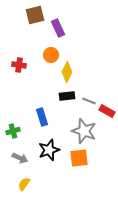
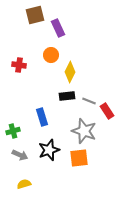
yellow diamond: moved 3 px right
red rectangle: rotated 28 degrees clockwise
gray arrow: moved 3 px up
yellow semicircle: rotated 40 degrees clockwise
